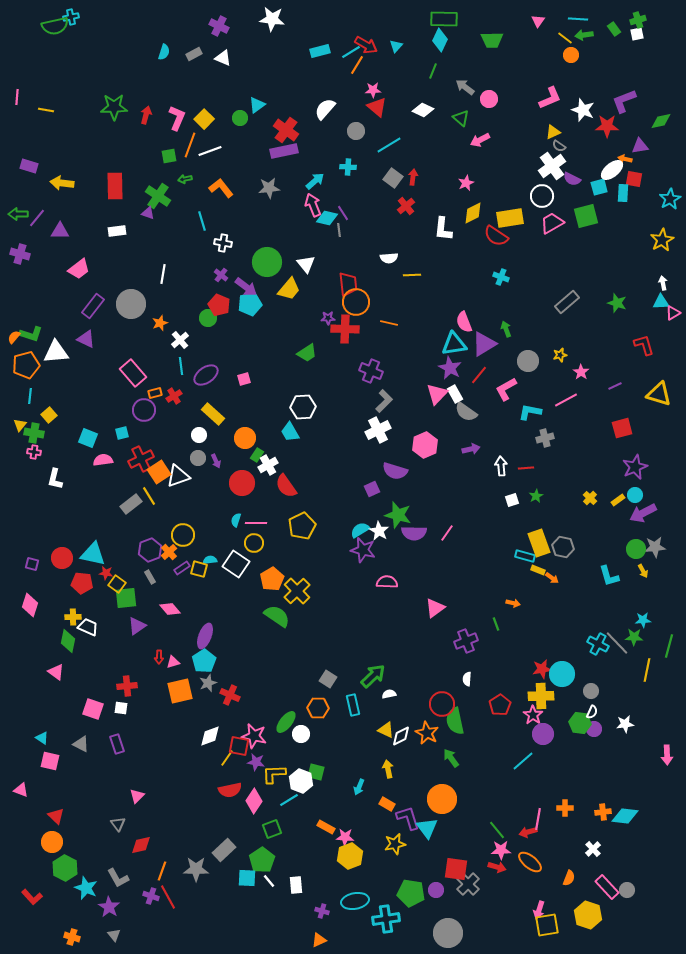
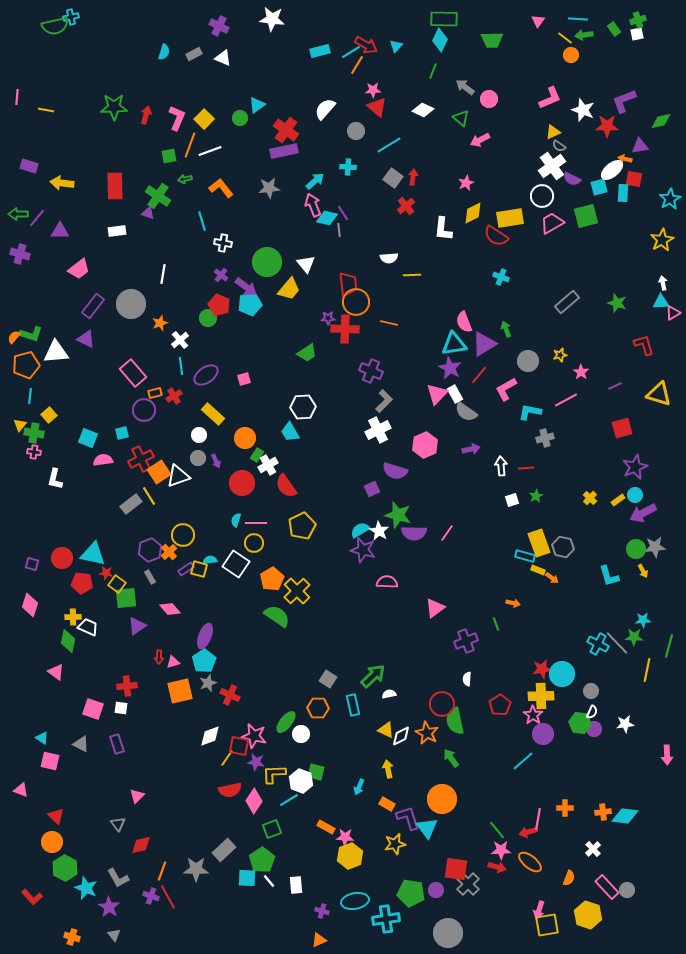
purple rectangle at (182, 568): moved 4 px right, 1 px down
